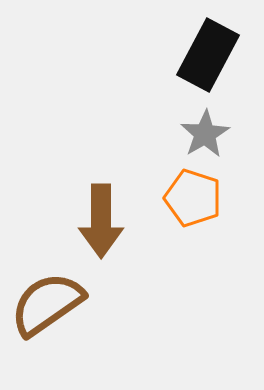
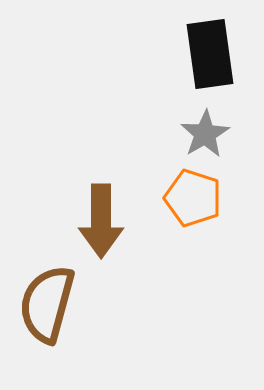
black rectangle: moved 2 px right, 1 px up; rotated 36 degrees counterclockwise
brown semicircle: rotated 40 degrees counterclockwise
